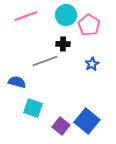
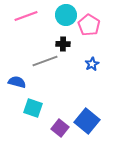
purple square: moved 1 px left, 2 px down
